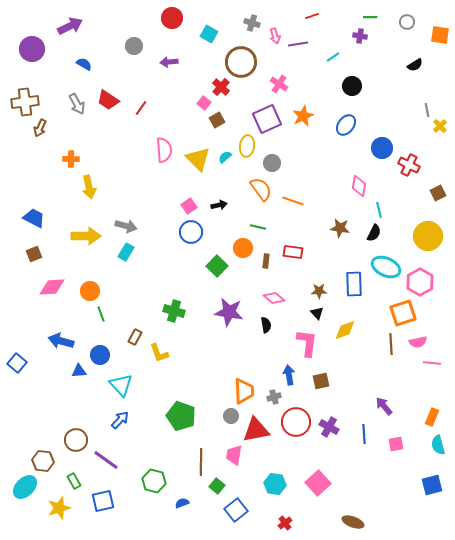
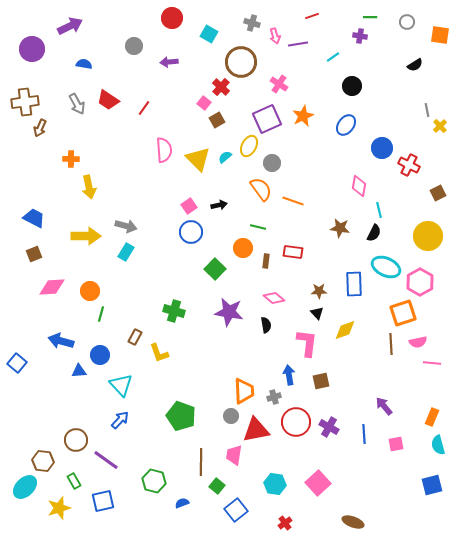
blue semicircle at (84, 64): rotated 21 degrees counterclockwise
red line at (141, 108): moved 3 px right
yellow ellipse at (247, 146): moved 2 px right; rotated 20 degrees clockwise
green square at (217, 266): moved 2 px left, 3 px down
green line at (101, 314): rotated 35 degrees clockwise
